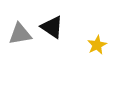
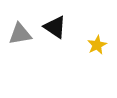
black triangle: moved 3 px right
